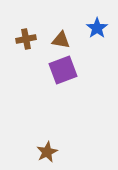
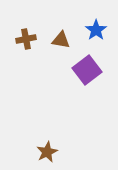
blue star: moved 1 px left, 2 px down
purple square: moved 24 px right; rotated 16 degrees counterclockwise
